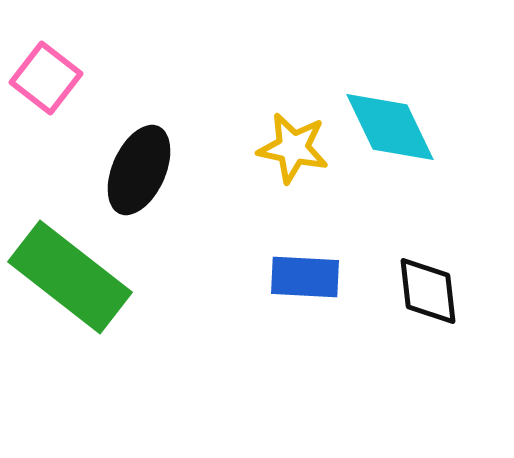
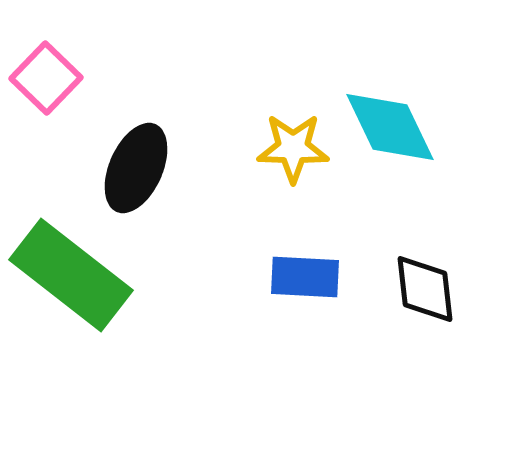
pink square: rotated 6 degrees clockwise
yellow star: rotated 10 degrees counterclockwise
black ellipse: moved 3 px left, 2 px up
green rectangle: moved 1 px right, 2 px up
black diamond: moved 3 px left, 2 px up
